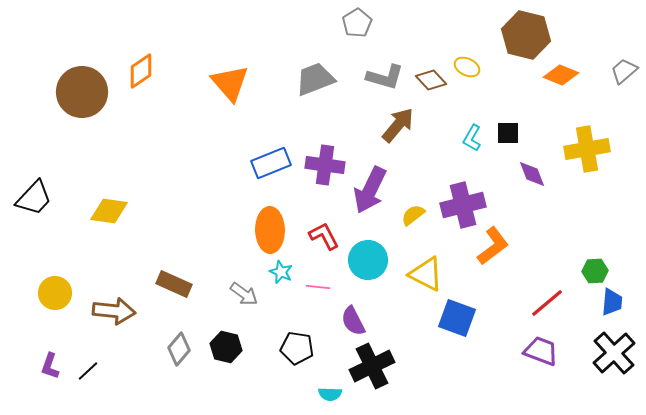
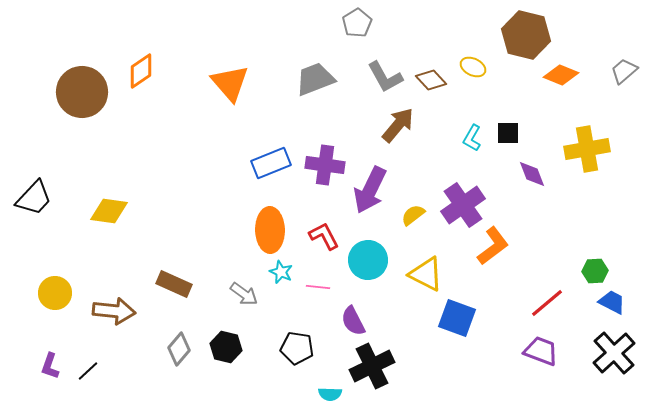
yellow ellipse at (467, 67): moved 6 px right
gray L-shape at (385, 77): rotated 45 degrees clockwise
purple cross at (463, 205): rotated 21 degrees counterclockwise
blue trapezoid at (612, 302): rotated 68 degrees counterclockwise
